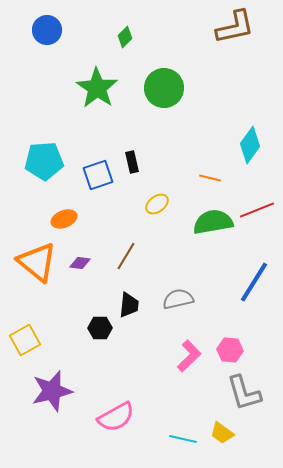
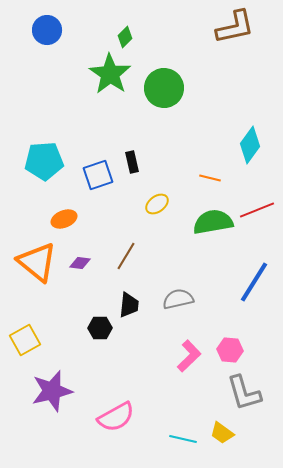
green star: moved 13 px right, 14 px up
